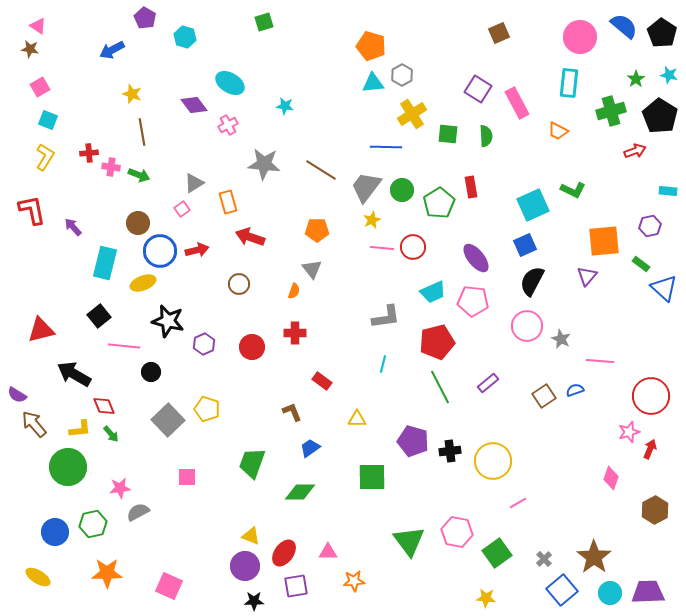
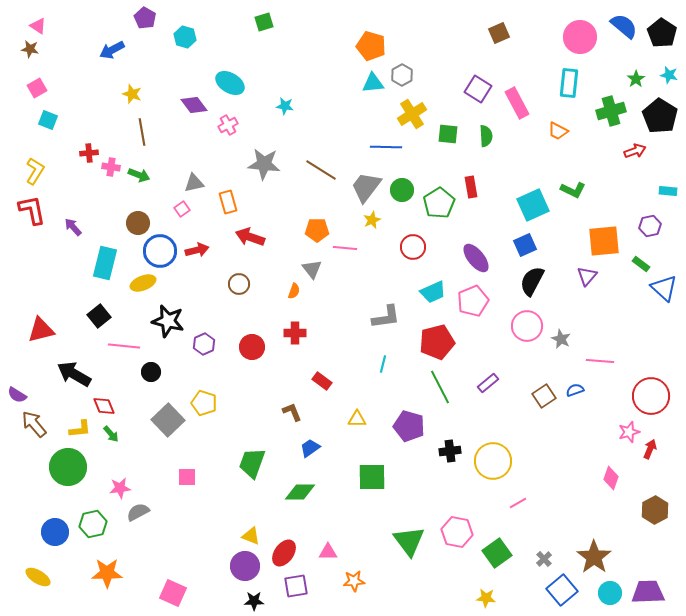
pink square at (40, 87): moved 3 px left, 1 px down
yellow L-shape at (45, 157): moved 10 px left, 14 px down
gray triangle at (194, 183): rotated 20 degrees clockwise
pink line at (382, 248): moved 37 px left
pink pentagon at (473, 301): rotated 28 degrees counterclockwise
yellow pentagon at (207, 409): moved 3 px left, 6 px up
purple pentagon at (413, 441): moved 4 px left, 15 px up
pink square at (169, 586): moved 4 px right, 7 px down
